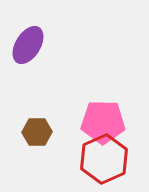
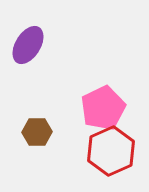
pink pentagon: moved 14 px up; rotated 27 degrees counterclockwise
red hexagon: moved 7 px right, 8 px up
